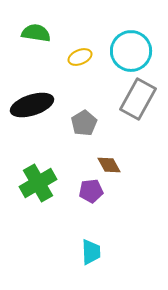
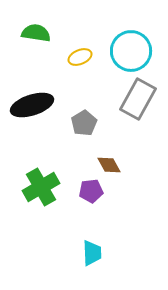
green cross: moved 3 px right, 4 px down
cyan trapezoid: moved 1 px right, 1 px down
